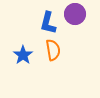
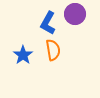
blue L-shape: rotated 15 degrees clockwise
